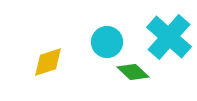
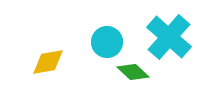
yellow diamond: rotated 8 degrees clockwise
